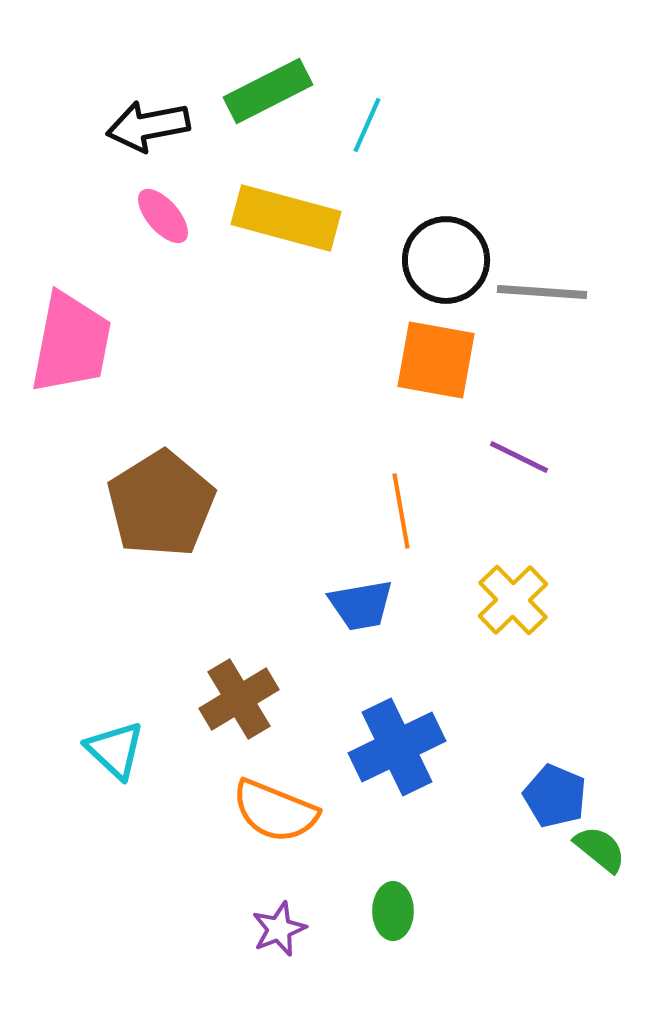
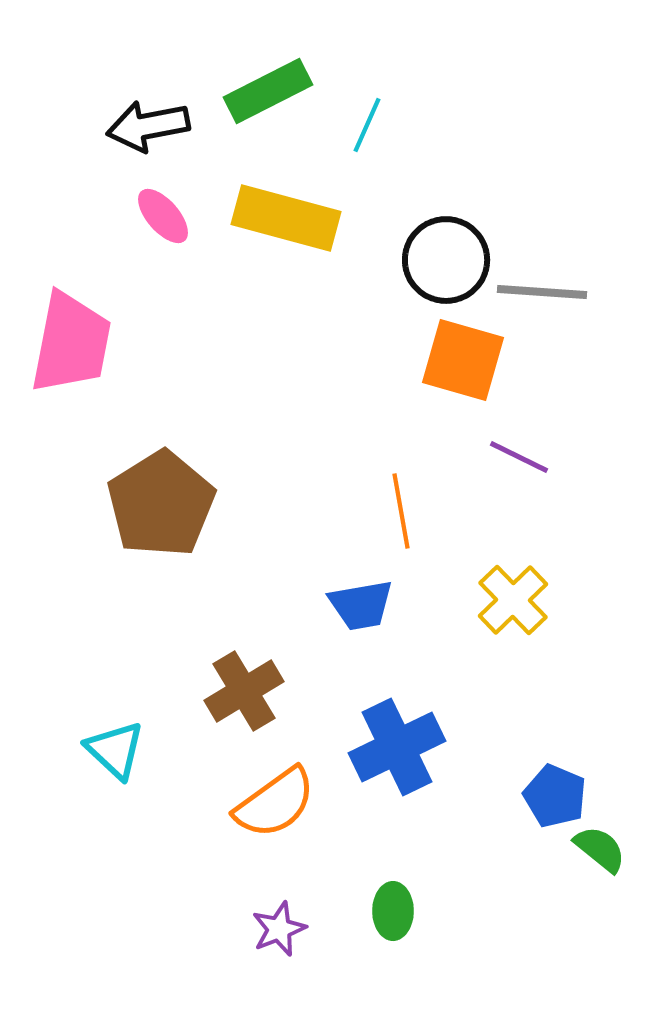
orange square: moved 27 px right; rotated 6 degrees clockwise
brown cross: moved 5 px right, 8 px up
orange semicircle: moved 8 px up; rotated 58 degrees counterclockwise
